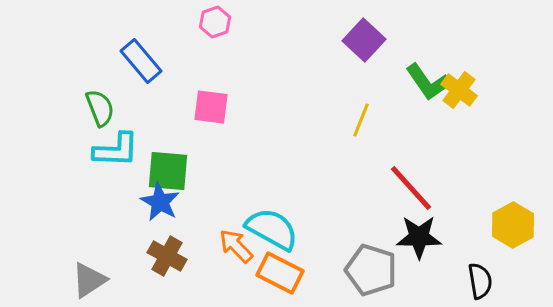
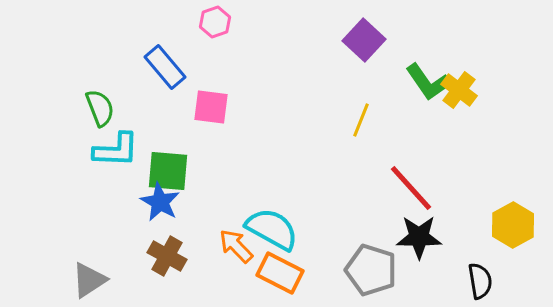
blue rectangle: moved 24 px right, 6 px down
